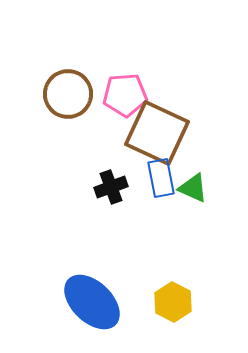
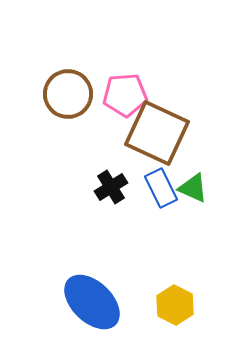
blue rectangle: moved 10 px down; rotated 15 degrees counterclockwise
black cross: rotated 12 degrees counterclockwise
yellow hexagon: moved 2 px right, 3 px down
